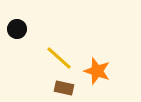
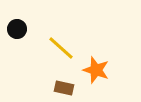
yellow line: moved 2 px right, 10 px up
orange star: moved 1 px left, 1 px up
